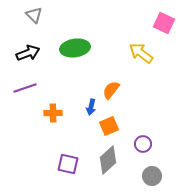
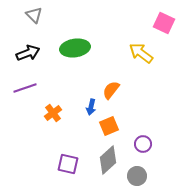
orange cross: rotated 36 degrees counterclockwise
gray circle: moved 15 px left
